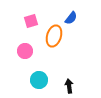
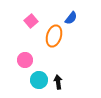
pink square: rotated 24 degrees counterclockwise
pink circle: moved 9 px down
black arrow: moved 11 px left, 4 px up
